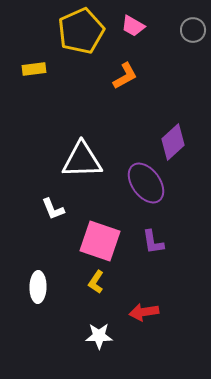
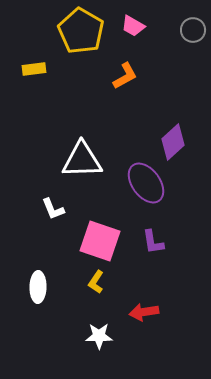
yellow pentagon: rotated 18 degrees counterclockwise
